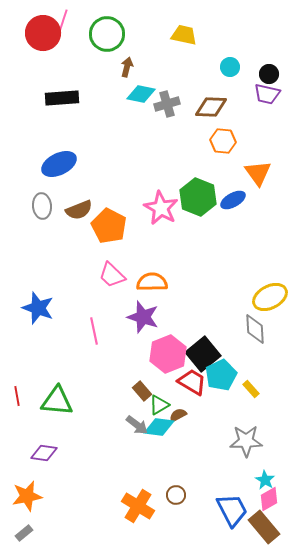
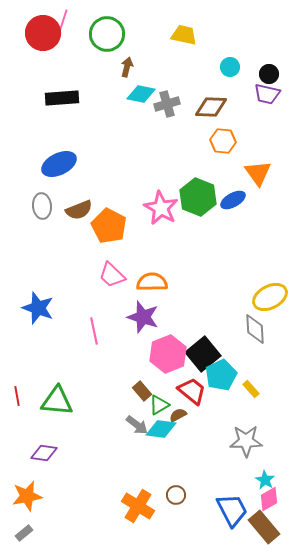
red trapezoid at (192, 382): moved 9 px down; rotated 8 degrees clockwise
cyan diamond at (159, 427): moved 2 px right, 2 px down
